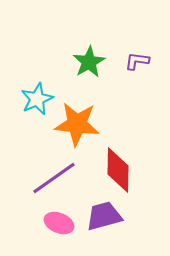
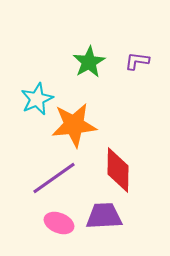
orange star: moved 3 px left, 1 px down; rotated 12 degrees counterclockwise
purple trapezoid: rotated 12 degrees clockwise
